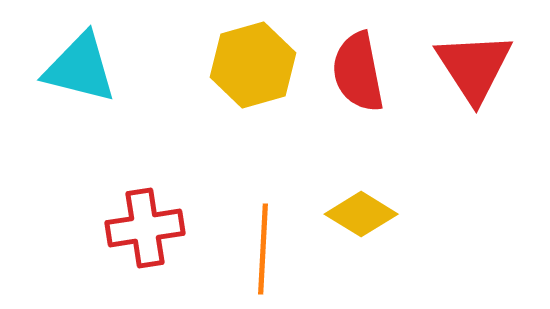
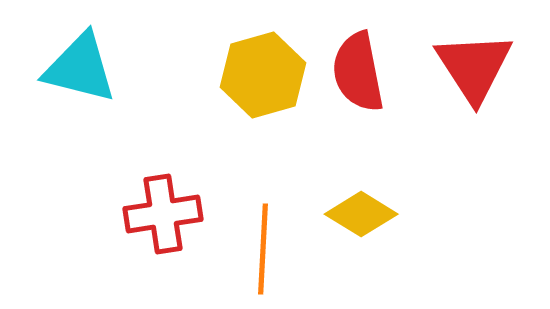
yellow hexagon: moved 10 px right, 10 px down
red cross: moved 18 px right, 14 px up
